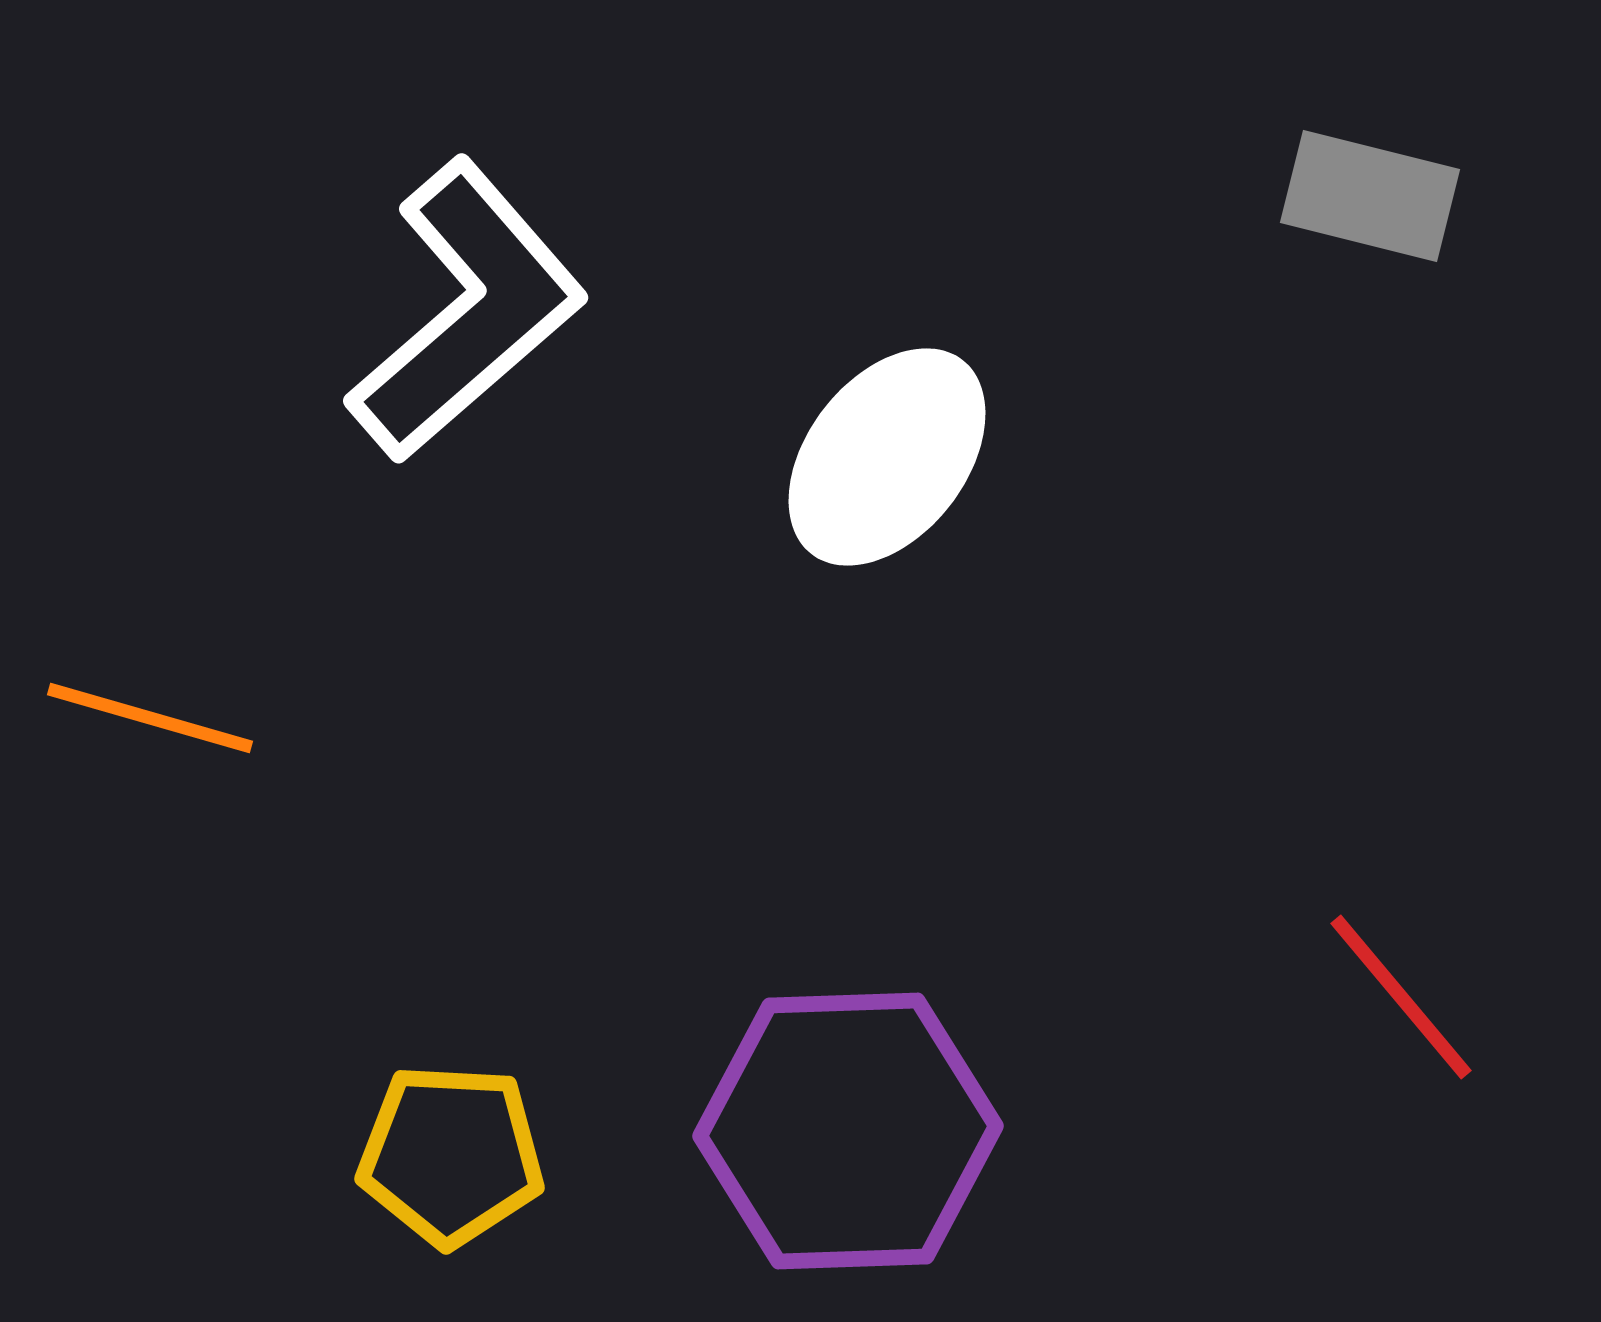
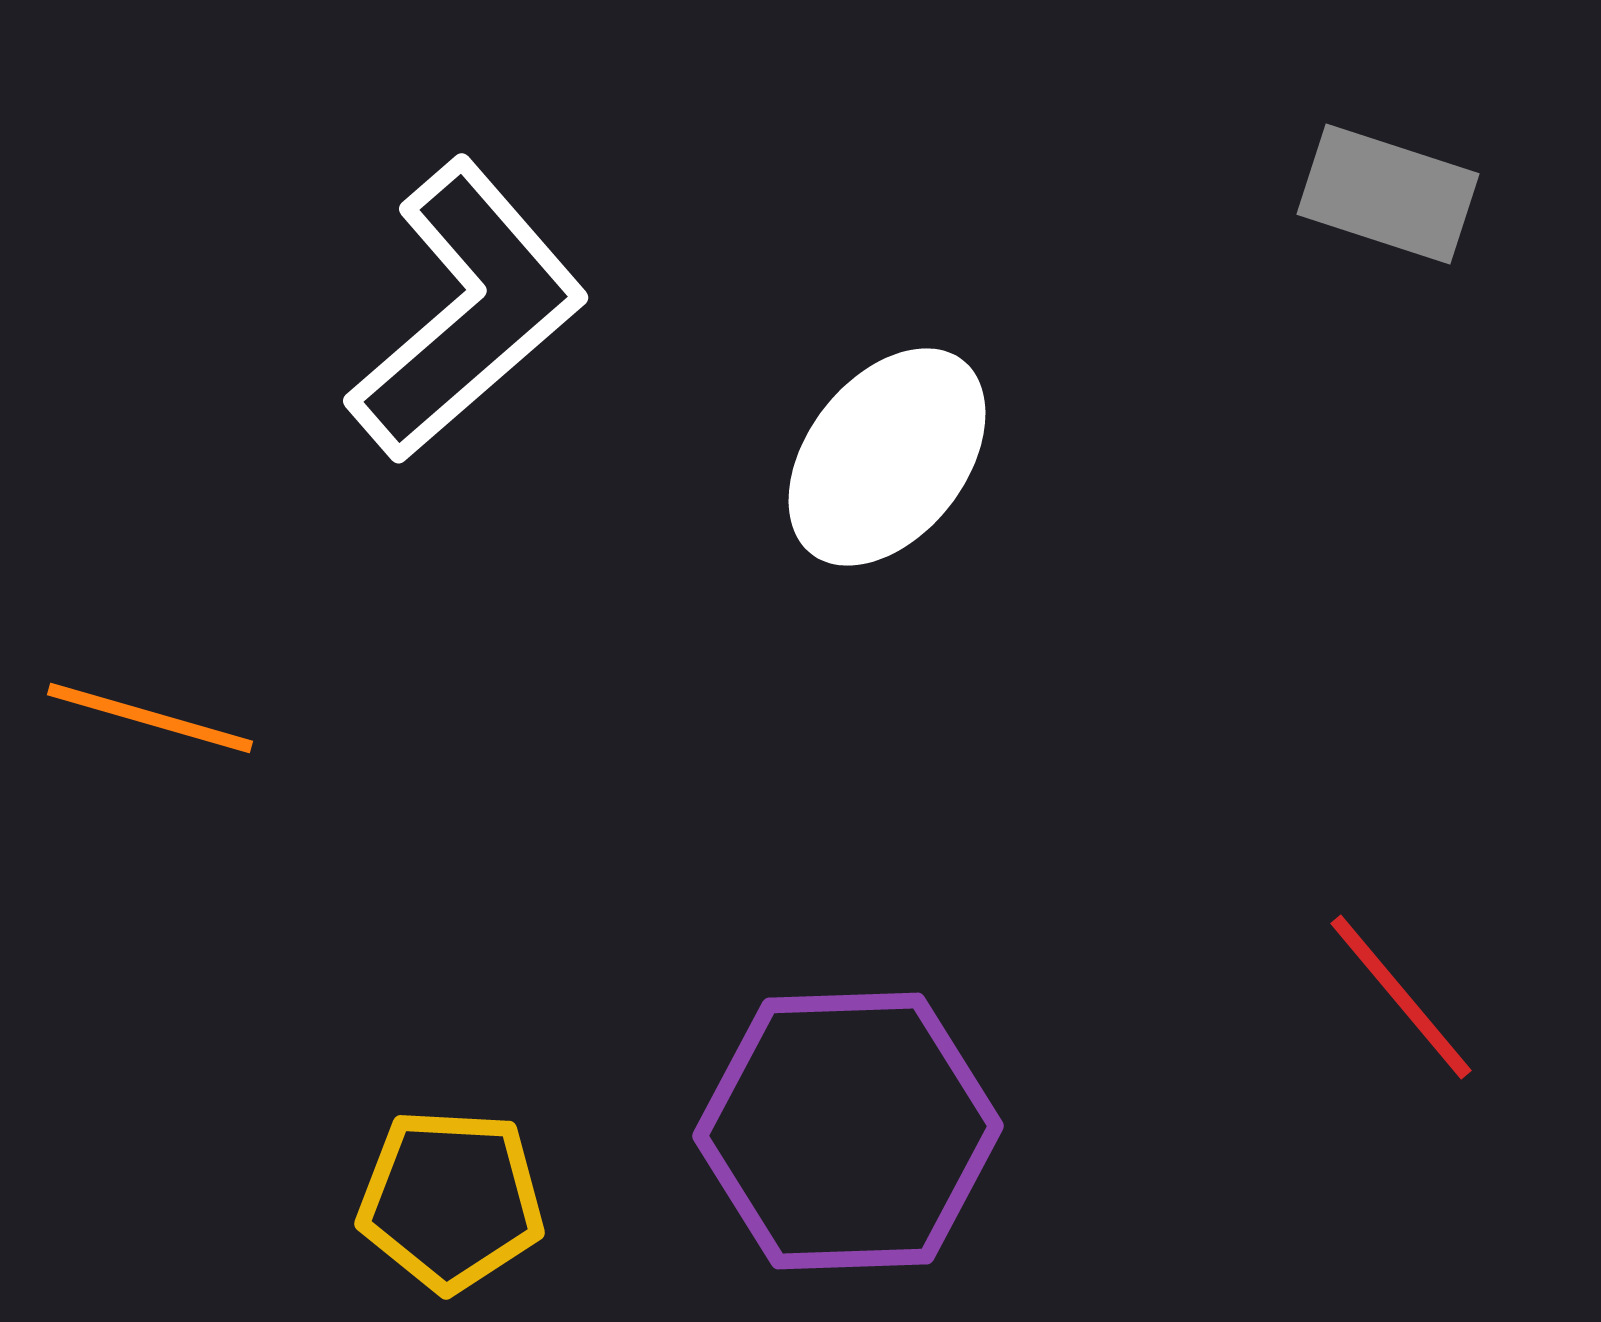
gray rectangle: moved 18 px right, 2 px up; rotated 4 degrees clockwise
yellow pentagon: moved 45 px down
